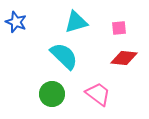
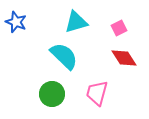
pink square: rotated 21 degrees counterclockwise
red diamond: rotated 52 degrees clockwise
pink trapezoid: moved 1 px left, 1 px up; rotated 112 degrees counterclockwise
